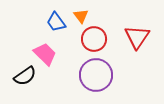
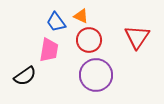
orange triangle: rotated 28 degrees counterclockwise
red circle: moved 5 px left, 1 px down
pink trapezoid: moved 4 px right, 4 px up; rotated 55 degrees clockwise
